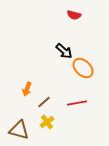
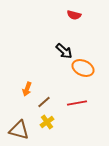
orange ellipse: rotated 20 degrees counterclockwise
